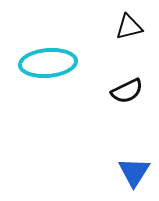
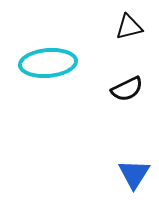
black semicircle: moved 2 px up
blue triangle: moved 2 px down
